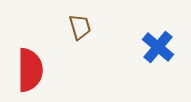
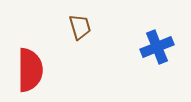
blue cross: moved 1 px left; rotated 28 degrees clockwise
